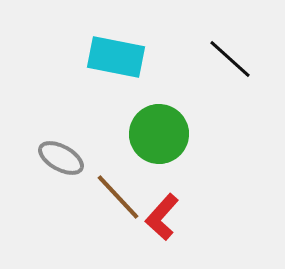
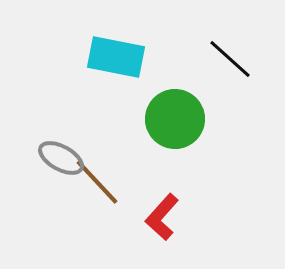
green circle: moved 16 px right, 15 px up
brown line: moved 21 px left, 15 px up
